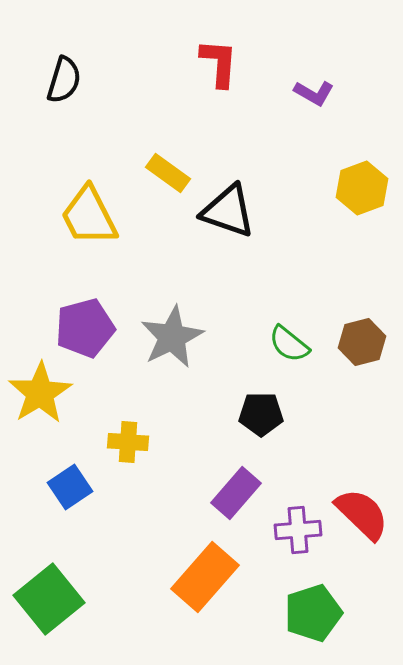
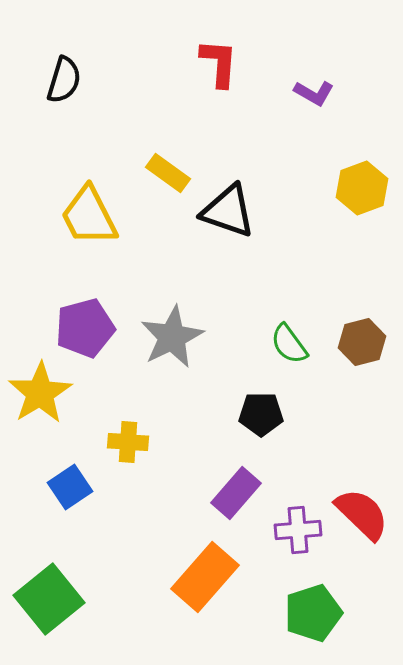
green semicircle: rotated 15 degrees clockwise
